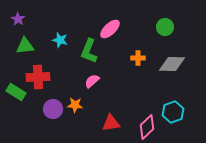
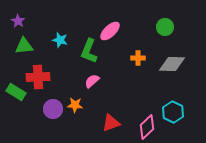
purple star: moved 2 px down
pink ellipse: moved 2 px down
green triangle: moved 1 px left
cyan hexagon: rotated 15 degrees counterclockwise
red triangle: rotated 12 degrees counterclockwise
